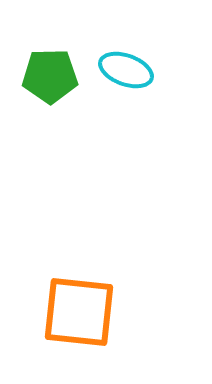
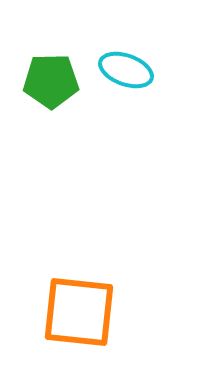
green pentagon: moved 1 px right, 5 px down
